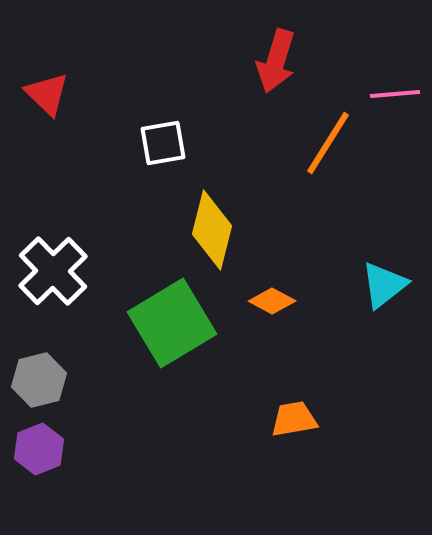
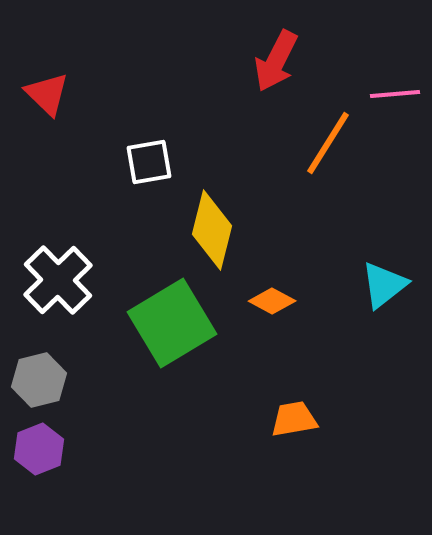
red arrow: rotated 10 degrees clockwise
white square: moved 14 px left, 19 px down
white cross: moved 5 px right, 9 px down
